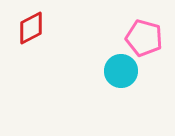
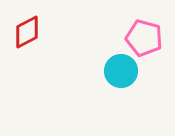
red diamond: moved 4 px left, 4 px down
